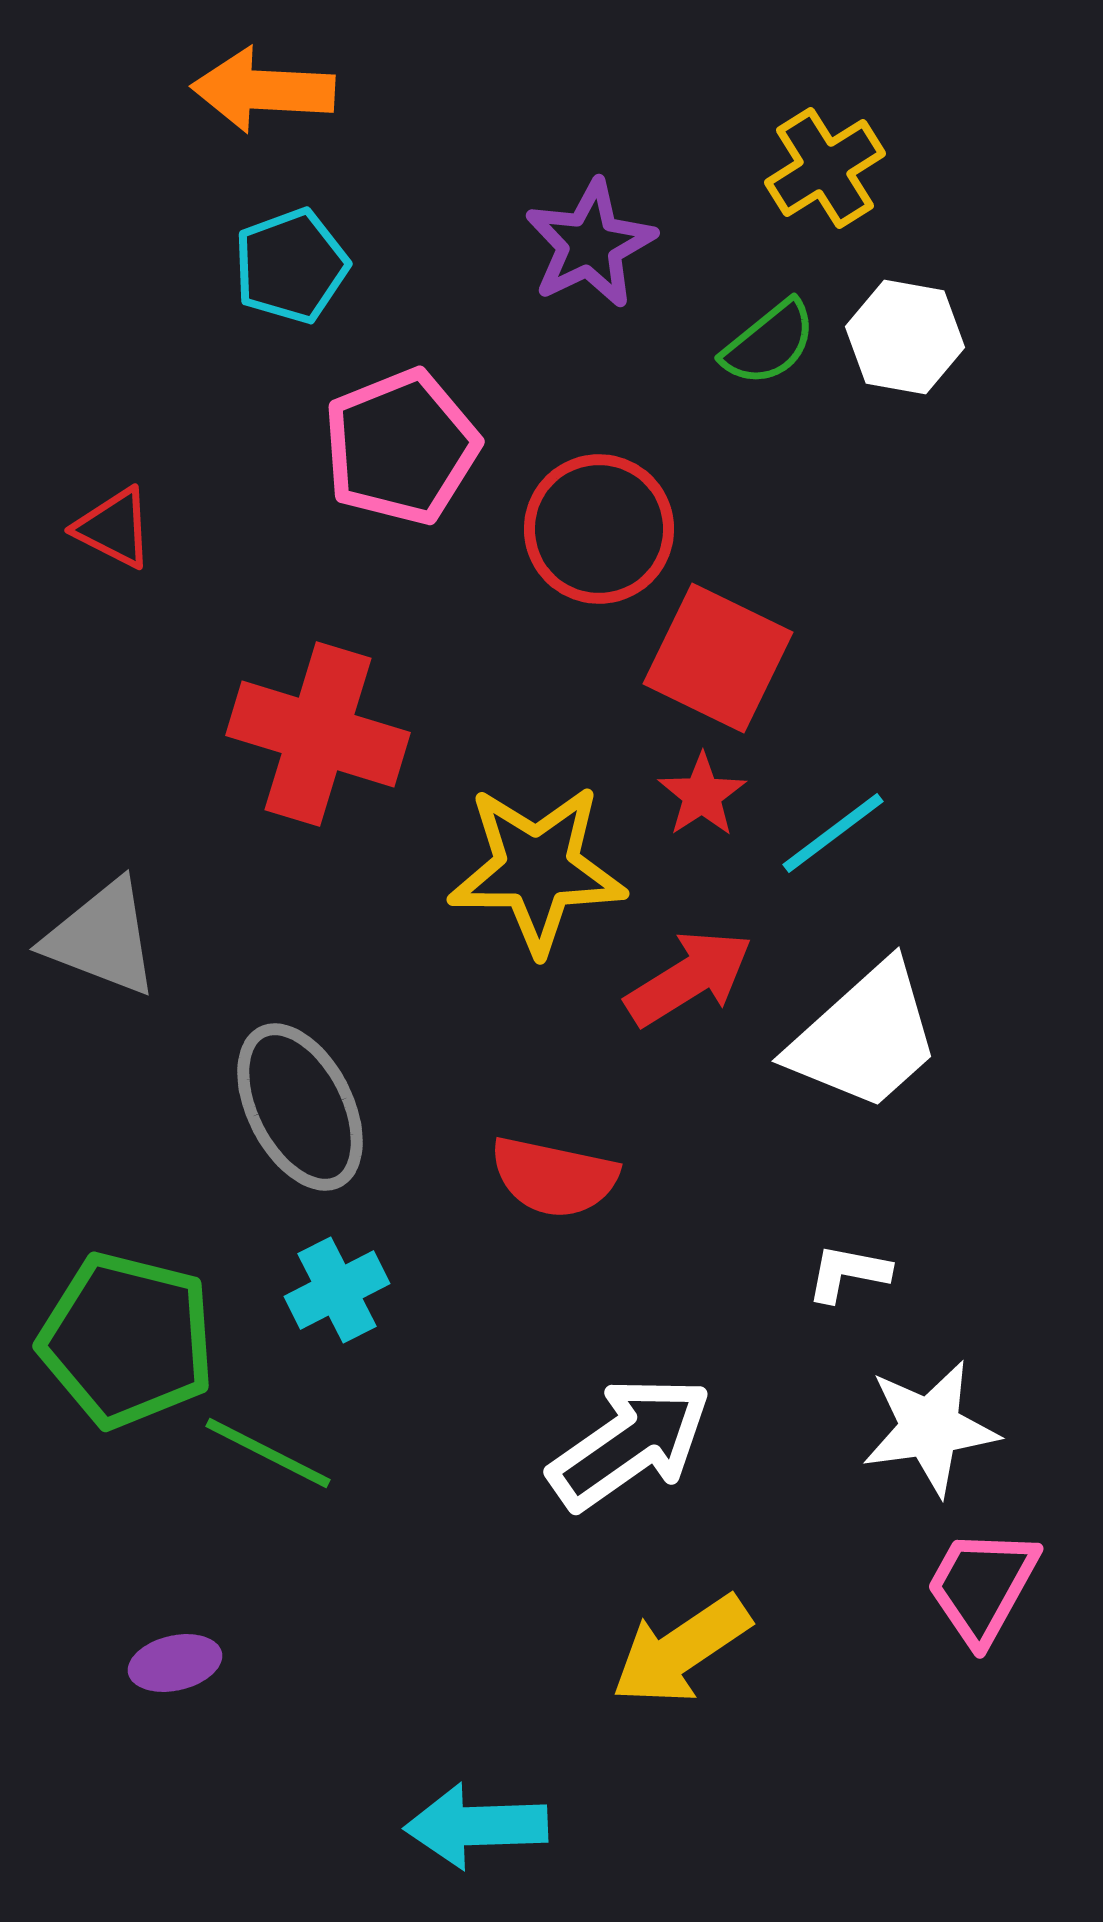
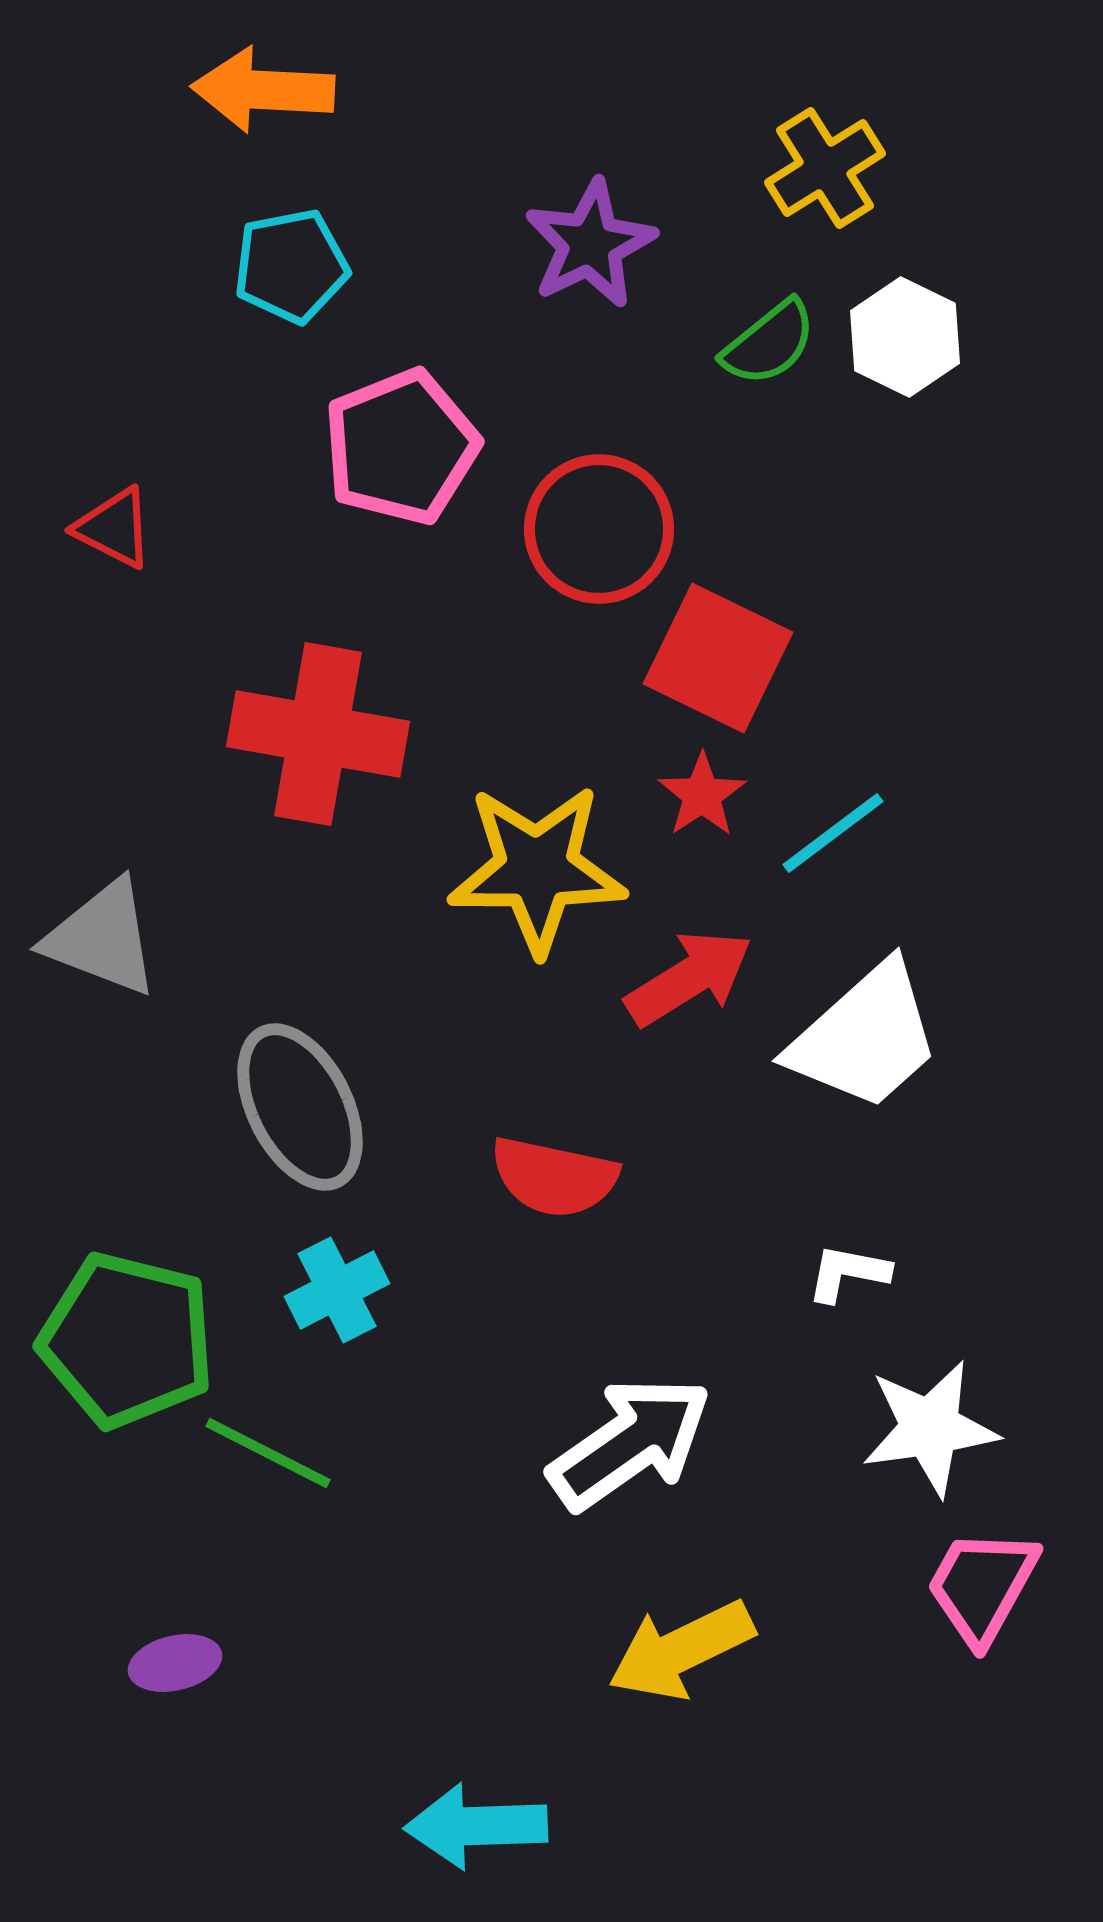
cyan pentagon: rotated 9 degrees clockwise
white hexagon: rotated 16 degrees clockwise
red cross: rotated 7 degrees counterclockwise
yellow arrow: rotated 8 degrees clockwise
